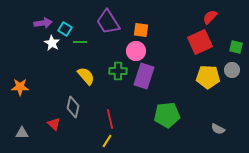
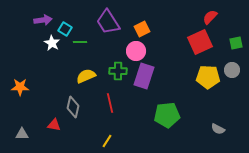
purple arrow: moved 3 px up
orange square: moved 1 px right, 1 px up; rotated 35 degrees counterclockwise
green square: moved 4 px up; rotated 24 degrees counterclockwise
yellow semicircle: rotated 72 degrees counterclockwise
red line: moved 16 px up
red triangle: moved 1 px down; rotated 32 degrees counterclockwise
gray triangle: moved 1 px down
